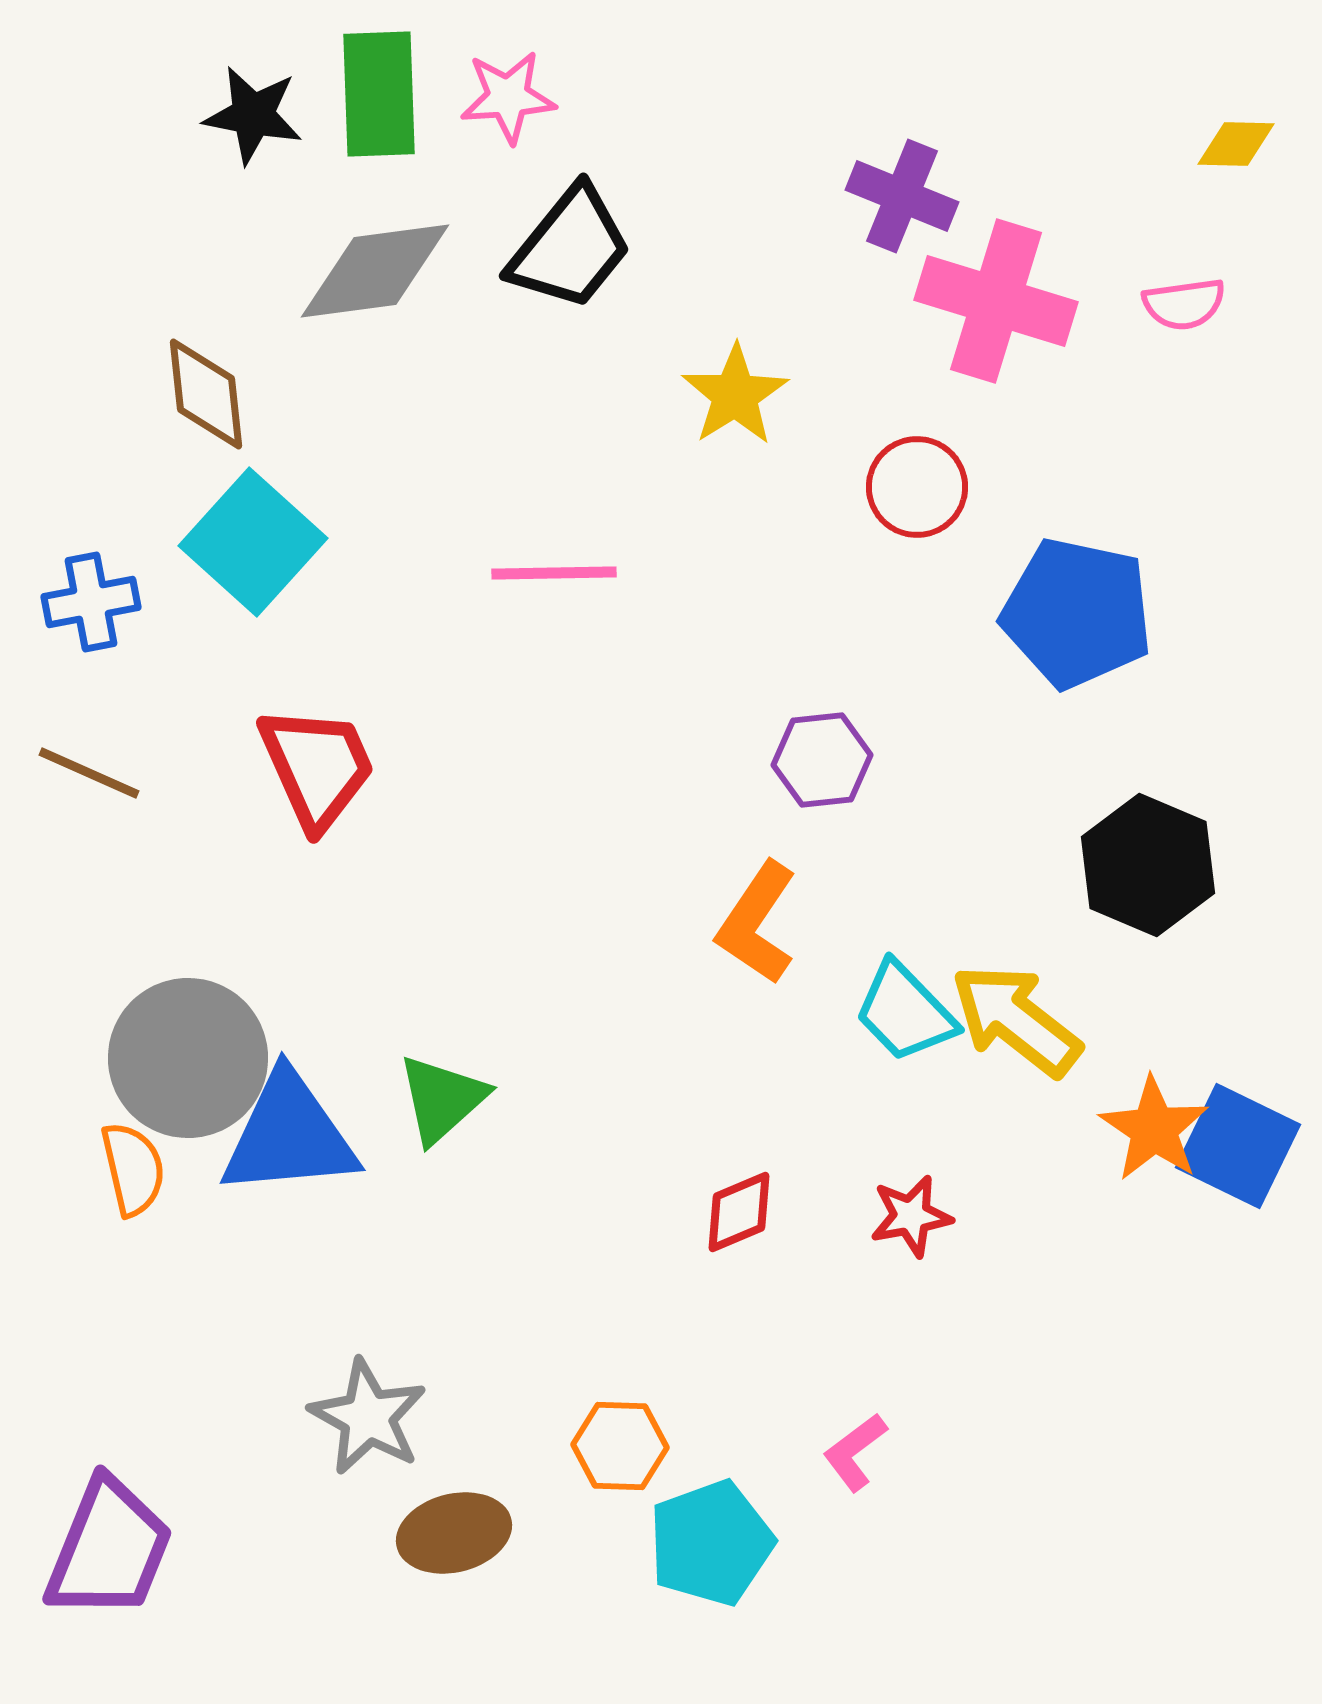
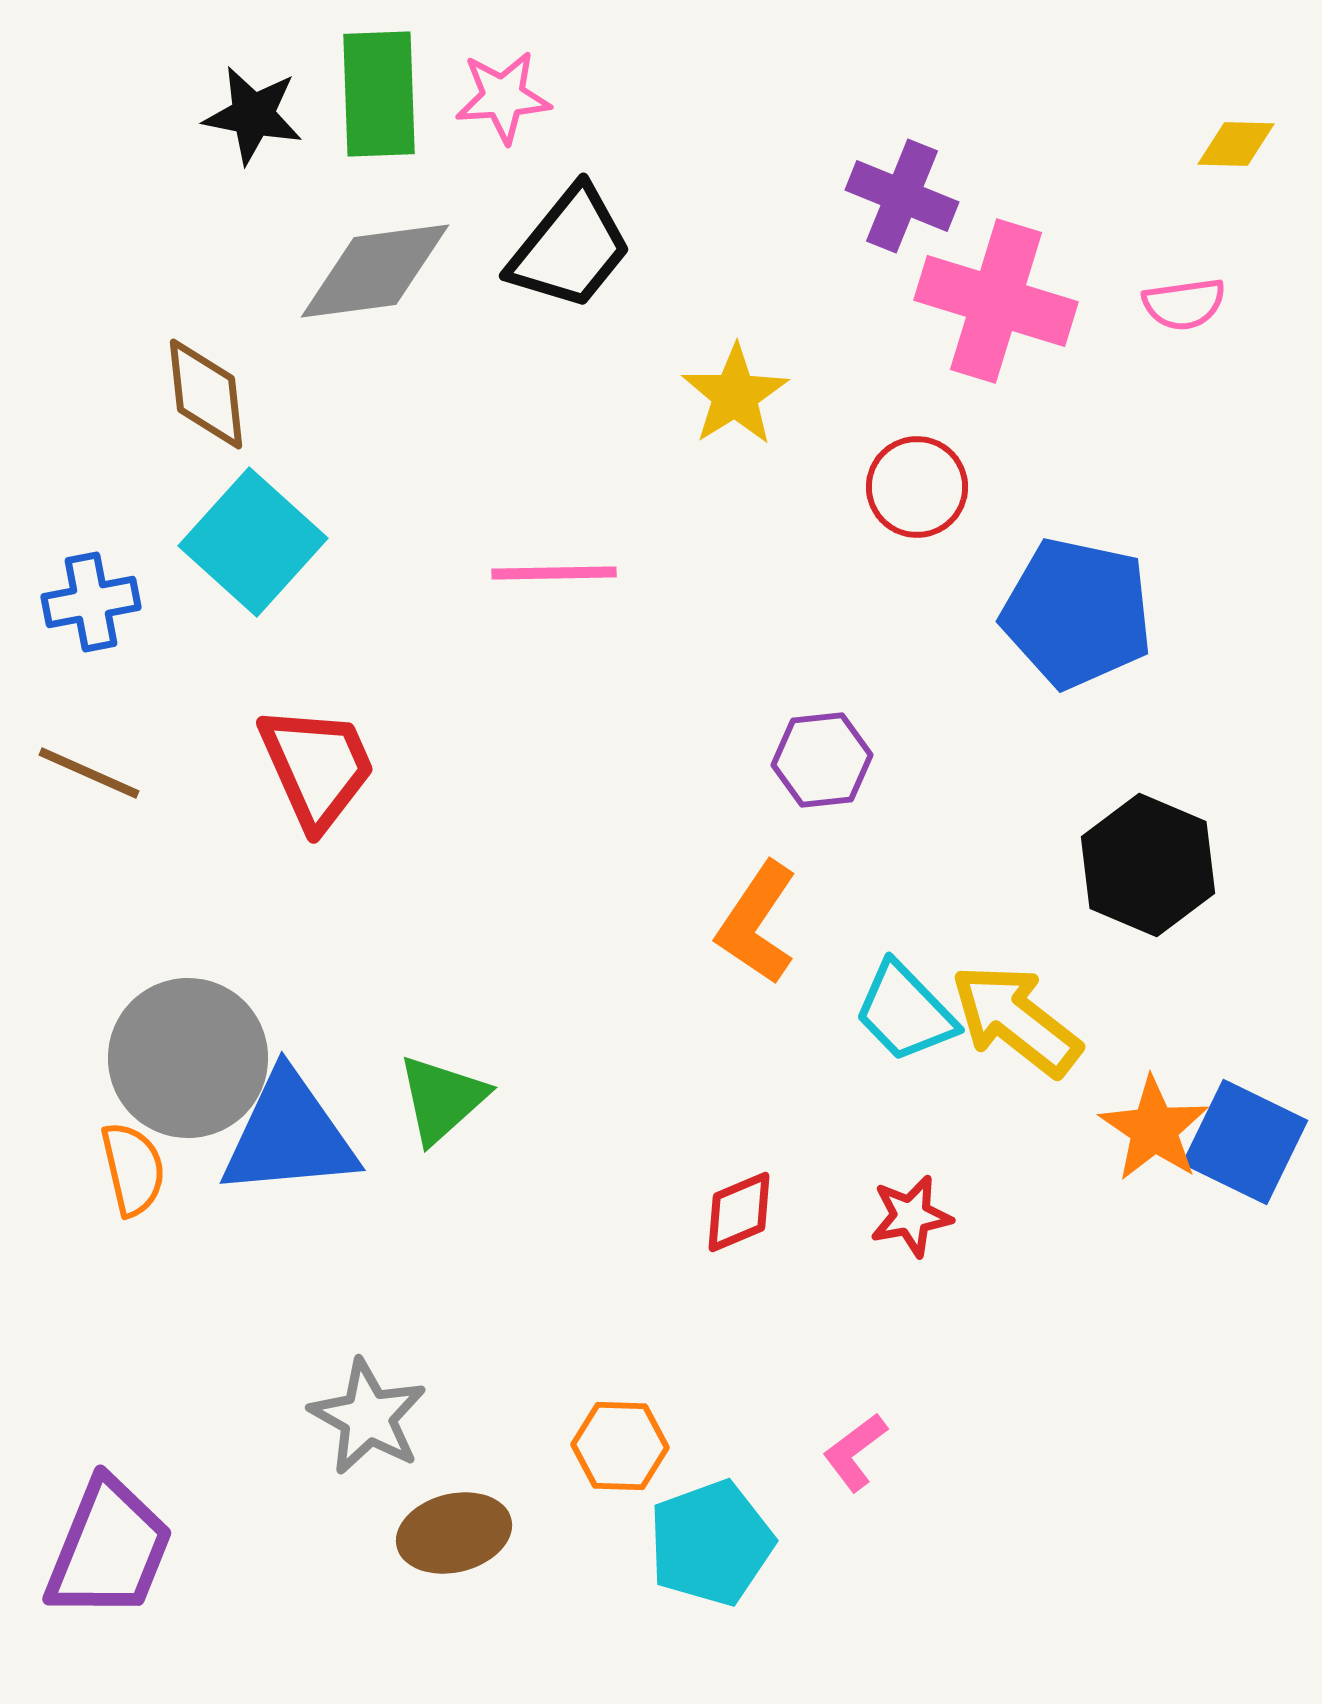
pink star: moved 5 px left
blue square: moved 7 px right, 4 px up
